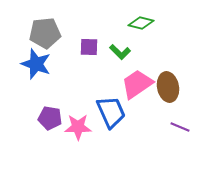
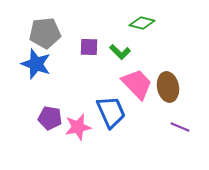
green diamond: moved 1 px right
pink trapezoid: rotated 80 degrees clockwise
pink star: rotated 12 degrees counterclockwise
